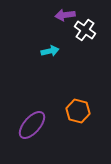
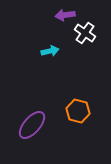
white cross: moved 3 px down
